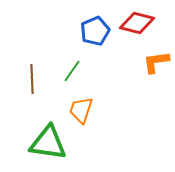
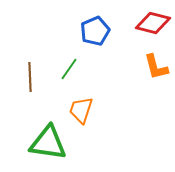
red diamond: moved 16 px right
orange L-shape: moved 5 px down; rotated 96 degrees counterclockwise
green line: moved 3 px left, 2 px up
brown line: moved 2 px left, 2 px up
